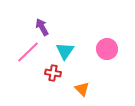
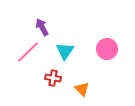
red cross: moved 5 px down
